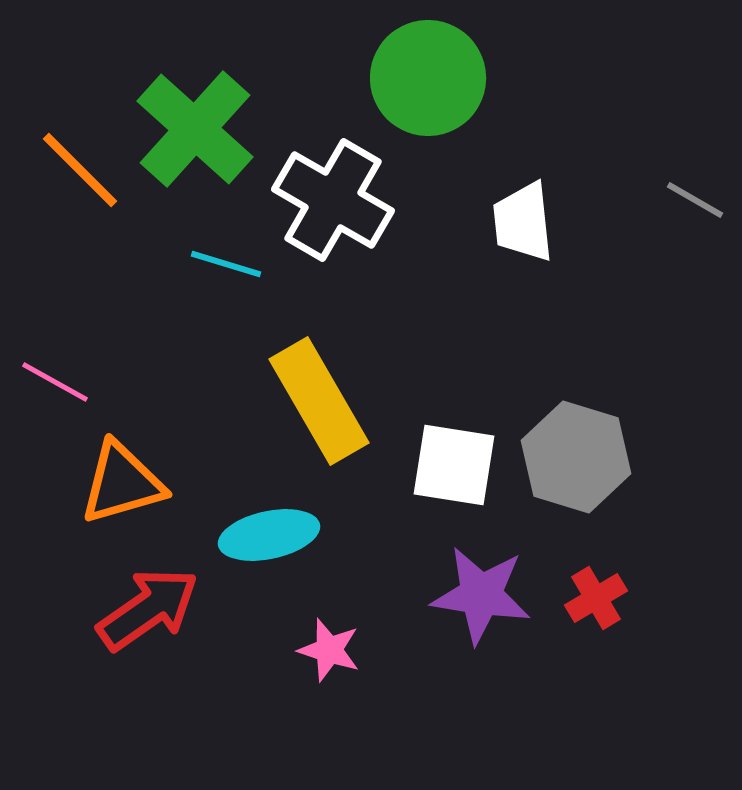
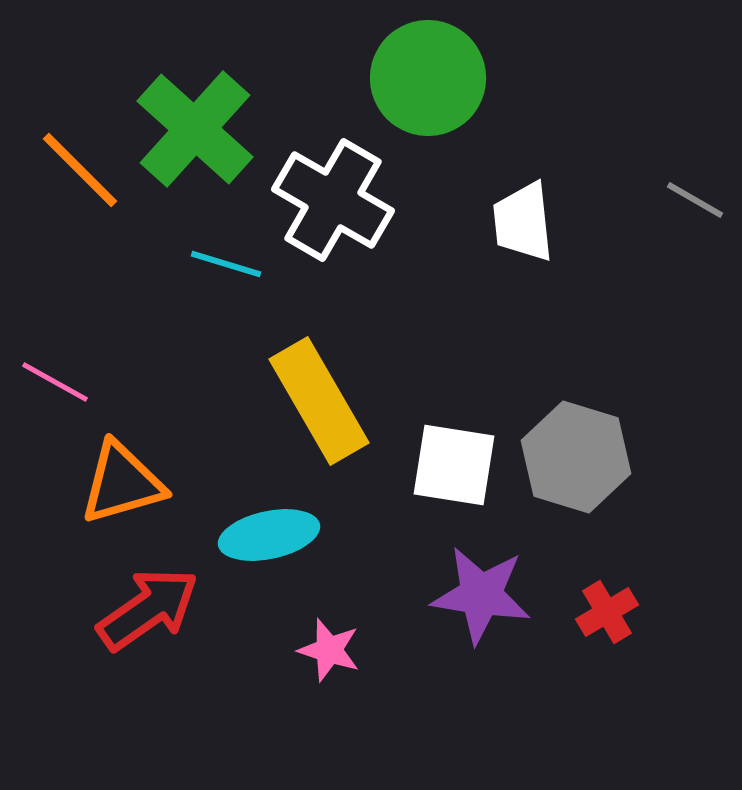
red cross: moved 11 px right, 14 px down
